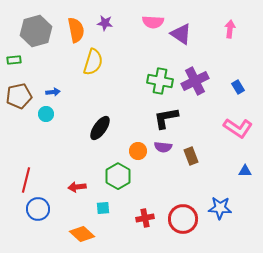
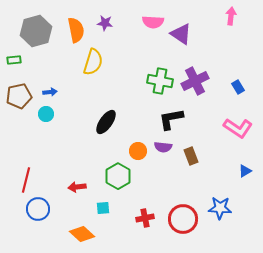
pink arrow: moved 1 px right, 13 px up
blue arrow: moved 3 px left
black L-shape: moved 5 px right, 1 px down
black ellipse: moved 6 px right, 6 px up
blue triangle: rotated 32 degrees counterclockwise
